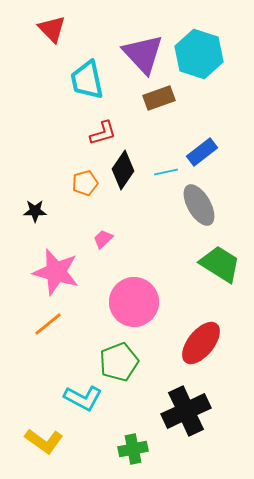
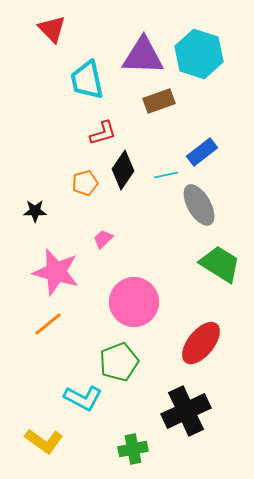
purple triangle: moved 2 px down; rotated 45 degrees counterclockwise
brown rectangle: moved 3 px down
cyan line: moved 3 px down
